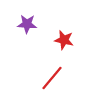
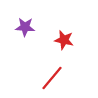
purple star: moved 2 px left, 3 px down
